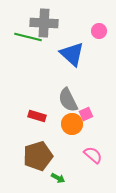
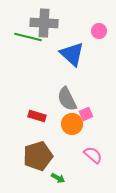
gray semicircle: moved 1 px left, 1 px up
